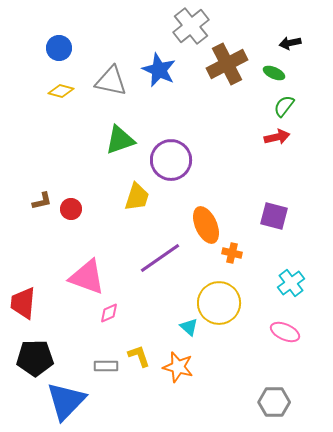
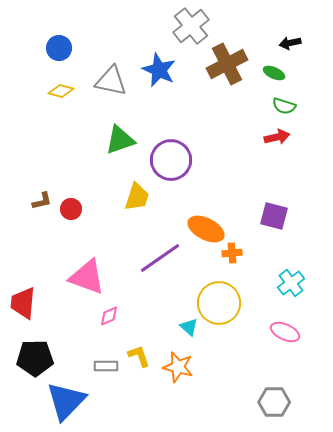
green semicircle: rotated 110 degrees counterclockwise
orange ellipse: moved 4 px down; rotated 39 degrees counterclockwise
orange cross: rotated 18 degrees counterclockwise
pink diamond: moved 3 px down
